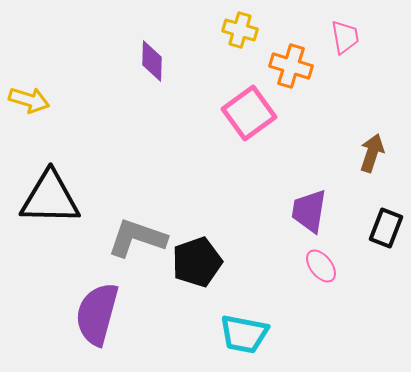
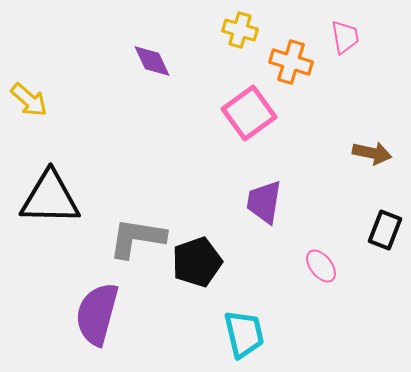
purple diamond: rotated 27 degrees counterclockwise
orange cross: moved 4 px up
yellow arrow: rotated 24 degrees clockwise
brown arrow: rotated 84 degrees clockwise
purple trapezoid: moved 45 px left, 9 px up
black rectangle: moved 1 px left, 2 px down
gray L-shape: rotated 10 degrees counterclockwise
cyan trapezoid: rotated 114 degrees counterclockwise
